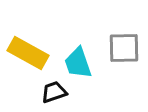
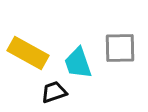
gray square: moved 4 px left
